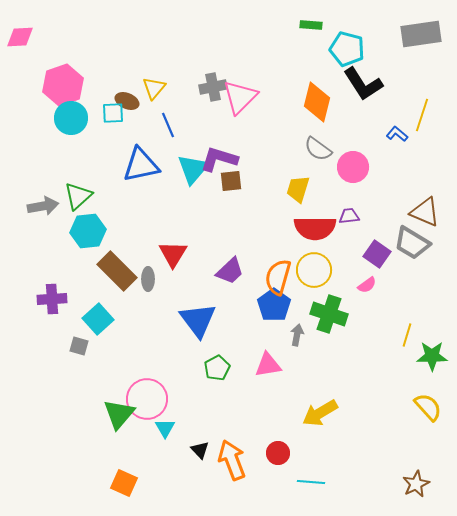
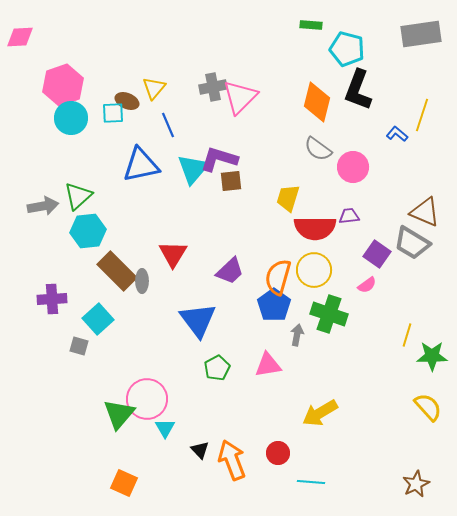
black L-shape at (363, 84): moved 5 px left, 6 px down; rotated 54 degrees clockwise
yellow trapezoid at (298, 189): moved 10 px left, 9 px down
gray ellipse at (148, 279): moved 6 px left, 2 px down
